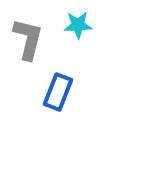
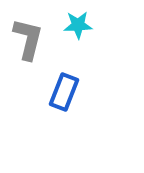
blue rectangle: moved 6 px right
